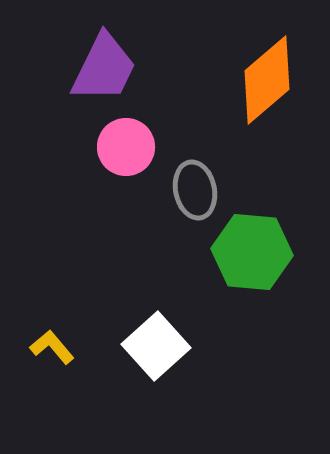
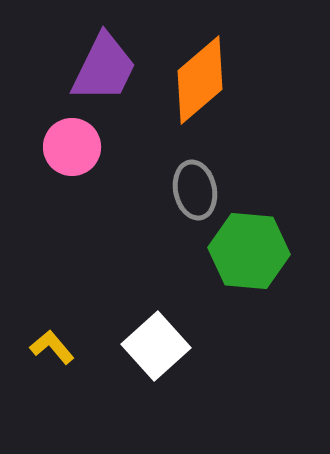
orange diamond: moved 67 px left
pink circle: moved 54 px left
green hexagon: moved 3 px left, 1 px up
